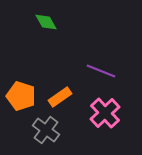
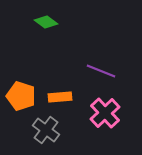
green diamond: rotated 25 degrees counterclockwise
orange rectangle: rotated 30 degrees clockwise
